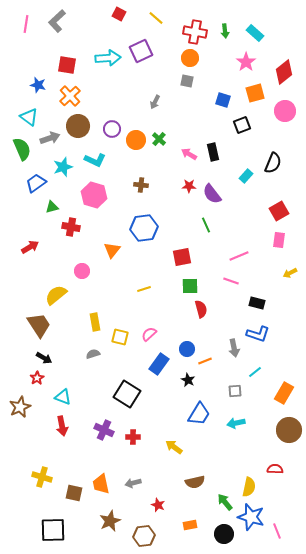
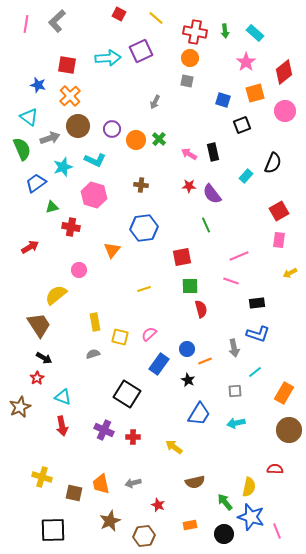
pink circle at (82, 271): moved 3 px left, 1 px up
black rectangle at (257, 303): rotated 21 degrees counterclockwise
